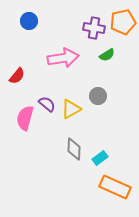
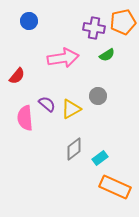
pink semicircle: rotated 20 degrees counterclockwise
gray diamond: rotated 50 degrees clockwise
